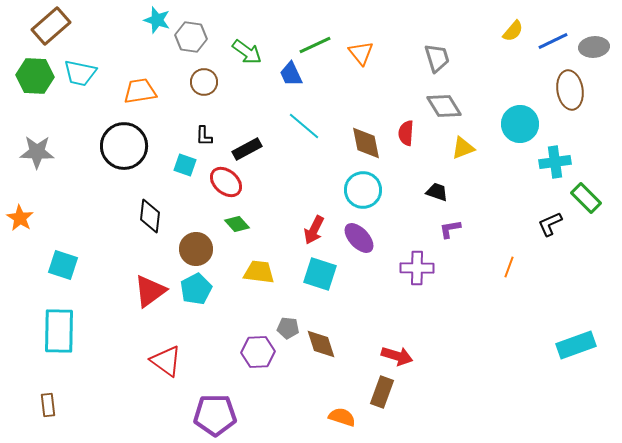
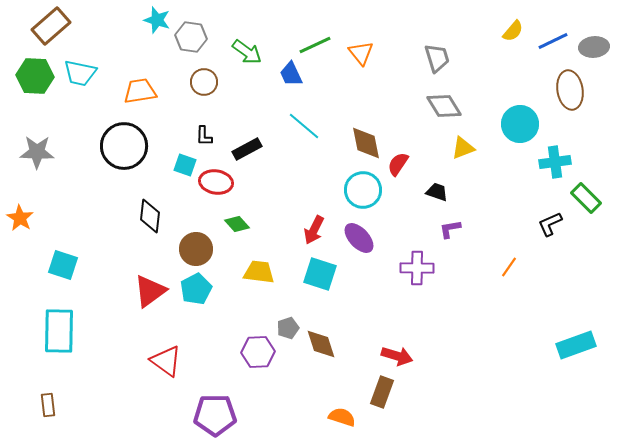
red semicircle at (406, 133): moved 8 px left, 31 px down; rotated 30 degrees clockwise
red ellipse at (226, 182): moved 10 px left; rotated 32 degrees counterclockwise
orange line at (509, 267): rotated 15 degrees clockwise
gray pentagon at (288, 328): rotated 25 degrees counterclockwise
